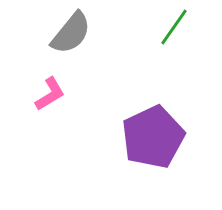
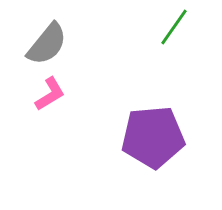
gray semicircle: moved 24 px left, 11 px down
purple pentagon: rotated 20 degrees clockwise
